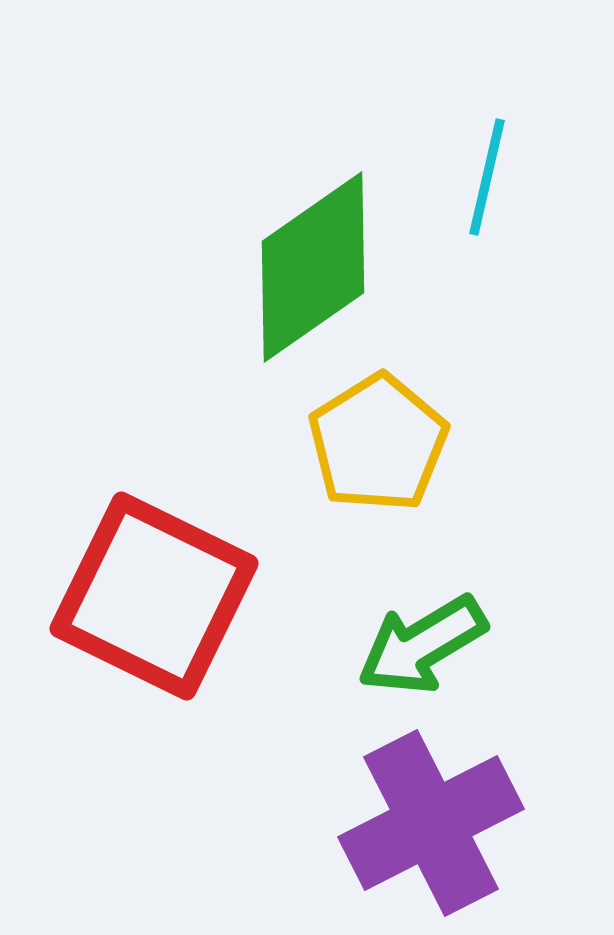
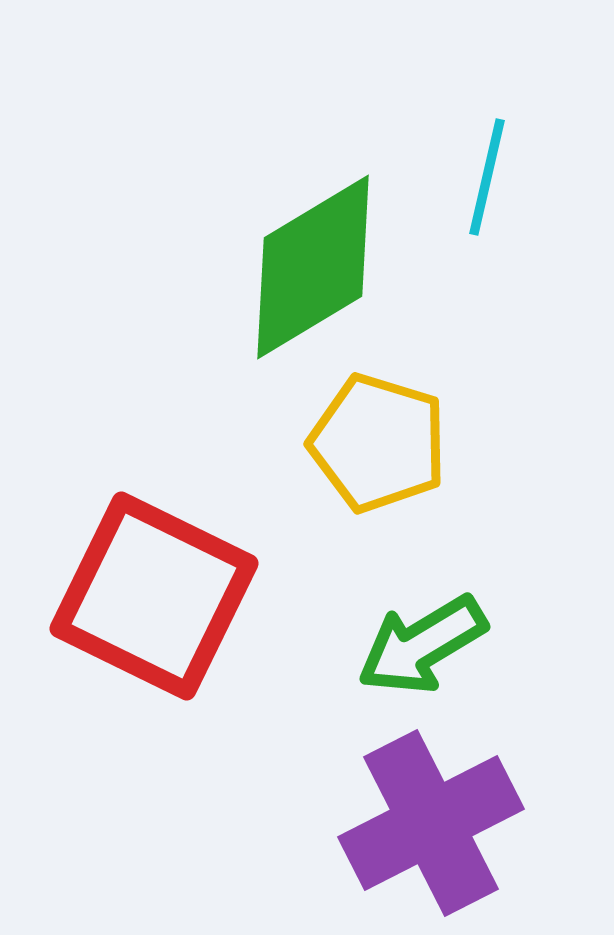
green diamond: rotated 4 degrees clockwise
yellow pentagon: rotated 23 degrees counterclockwise
